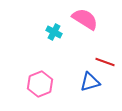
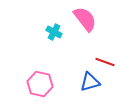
pink semicircle: rotated 20 degrees clockwise
pink hexagon: rotated 25 degrees counterclockwise
